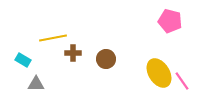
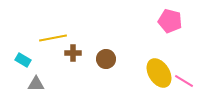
pink line: moved 2 px right; rotated 24 degrees counterclockwise
